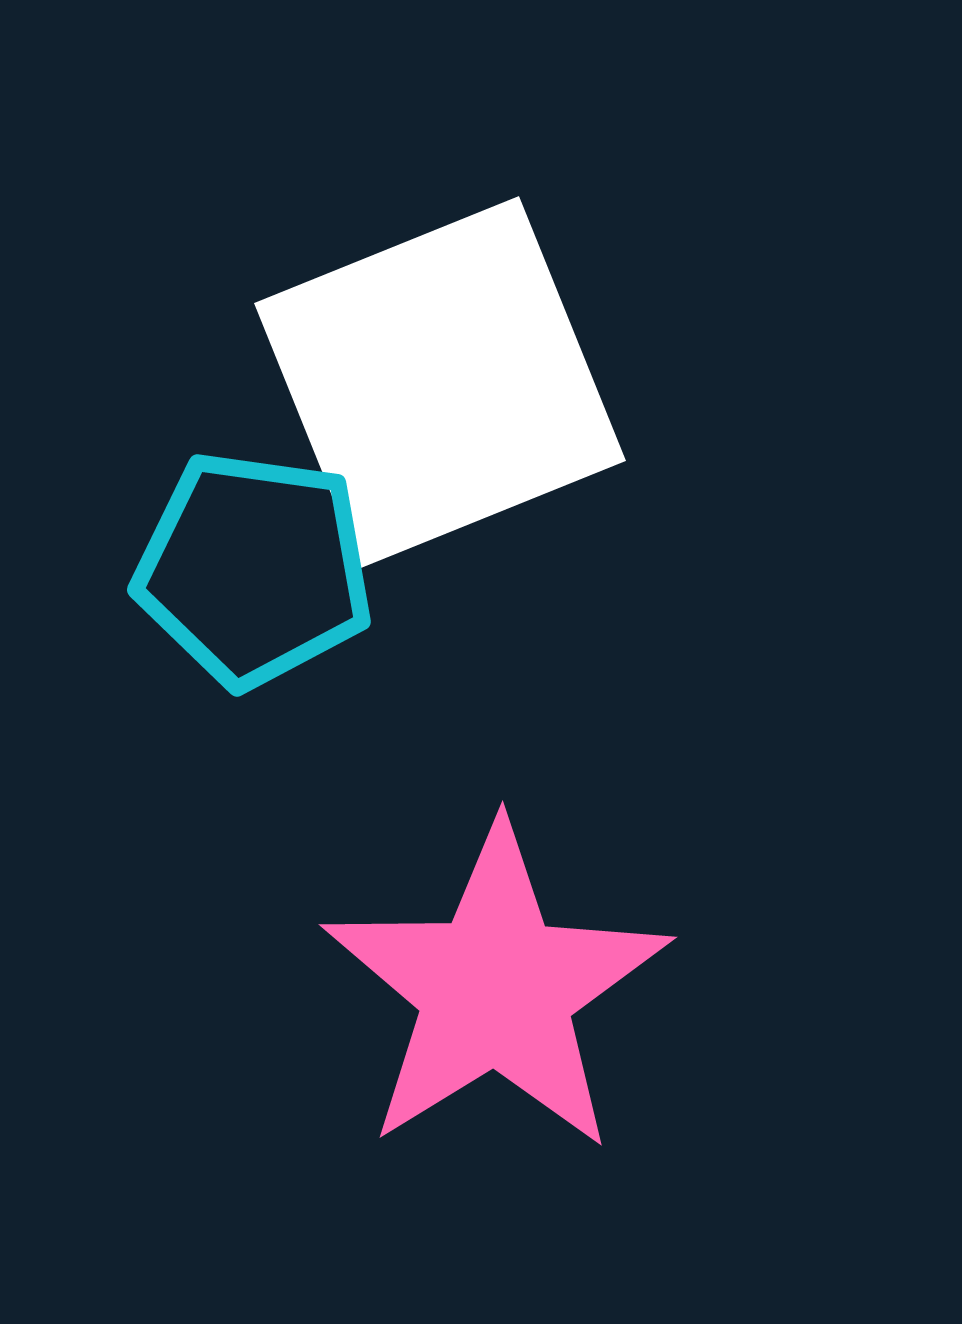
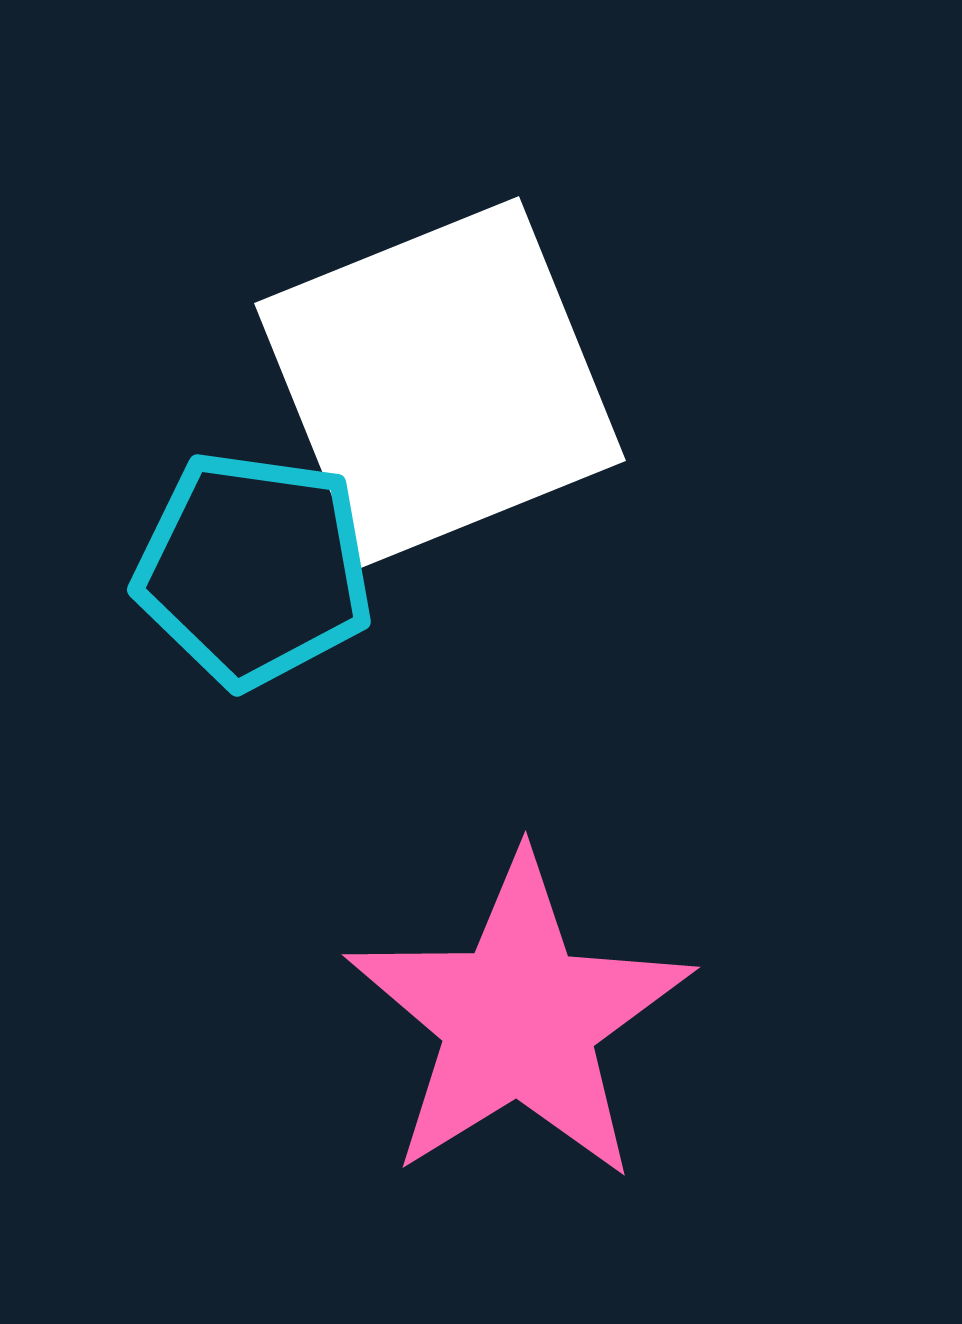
pink star: moved 23 px right, 30 px down
